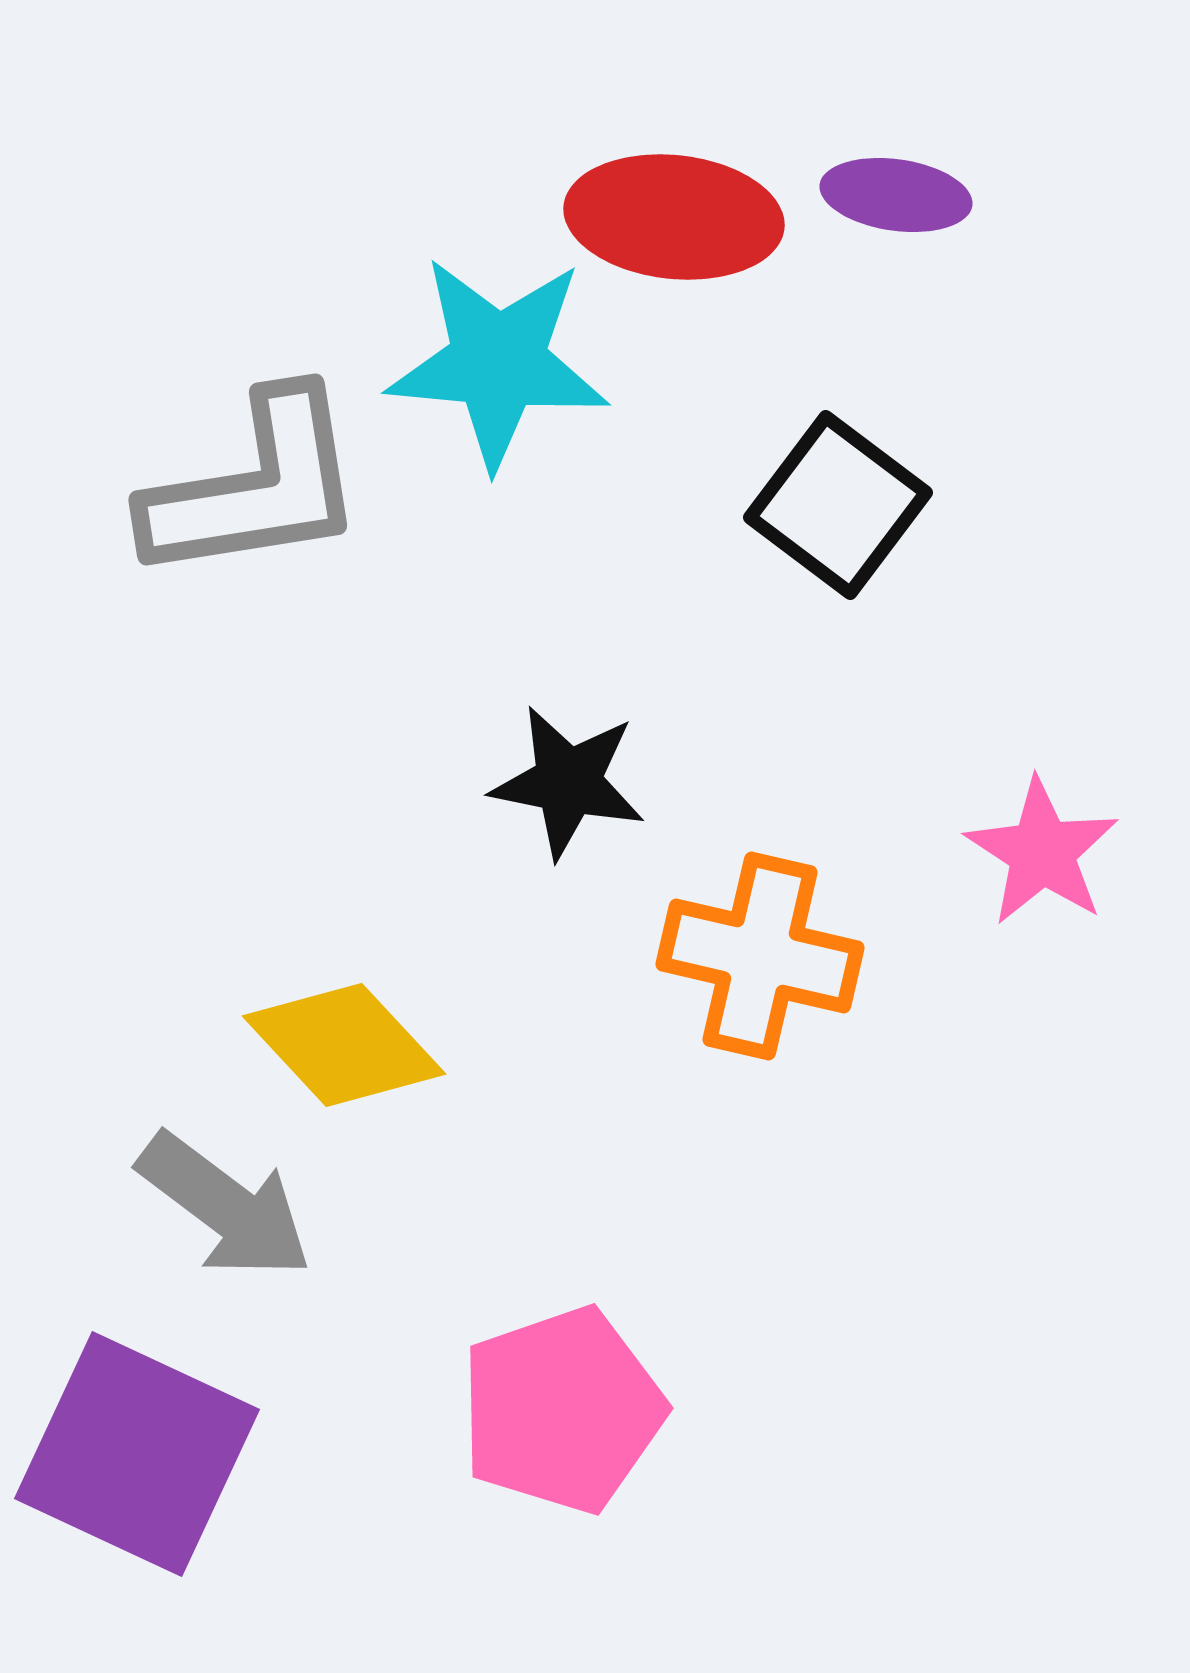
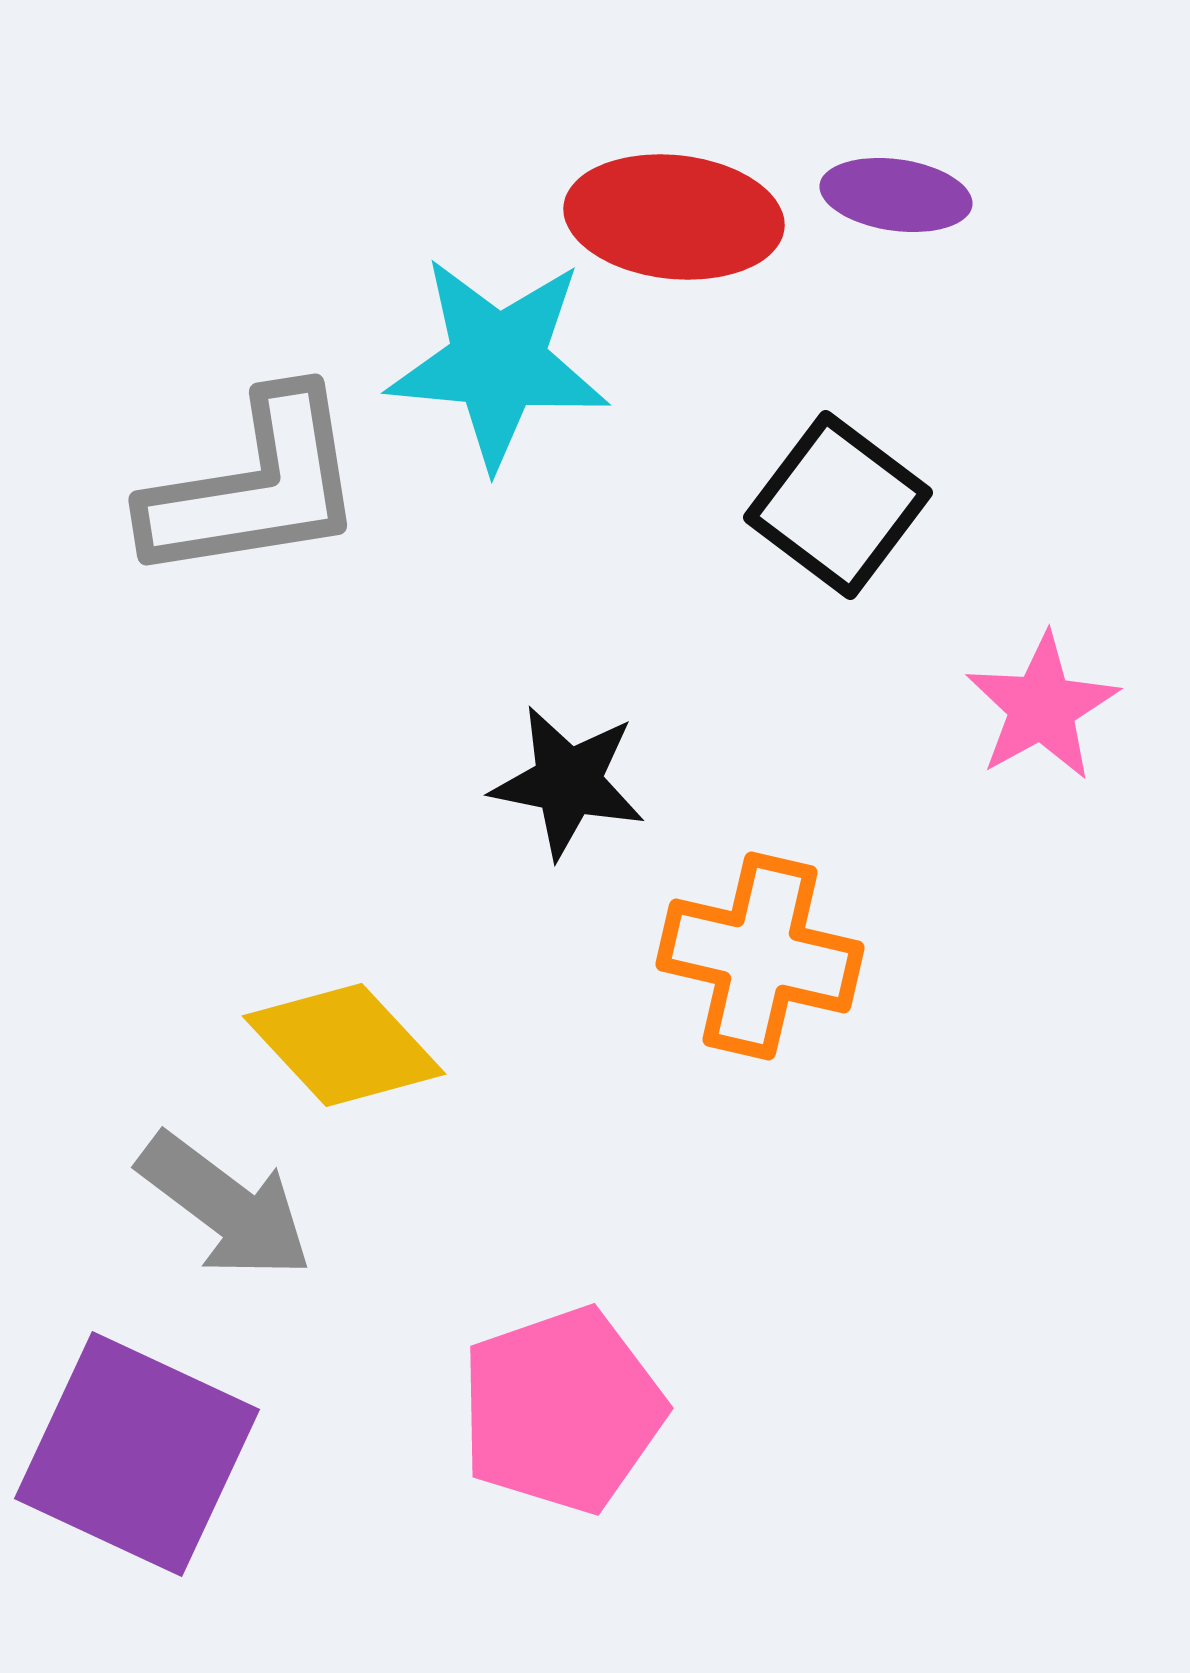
pink star: moved 145 px up; rotated 10 degrees clockwise
